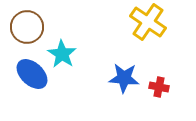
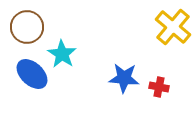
yellow cross: moved 25 px right, 5 px down; rotated 6 degrees clockwise
